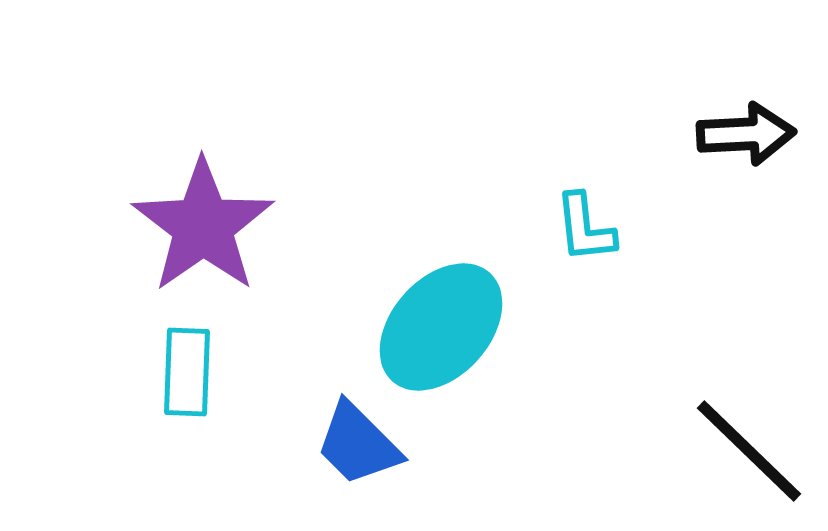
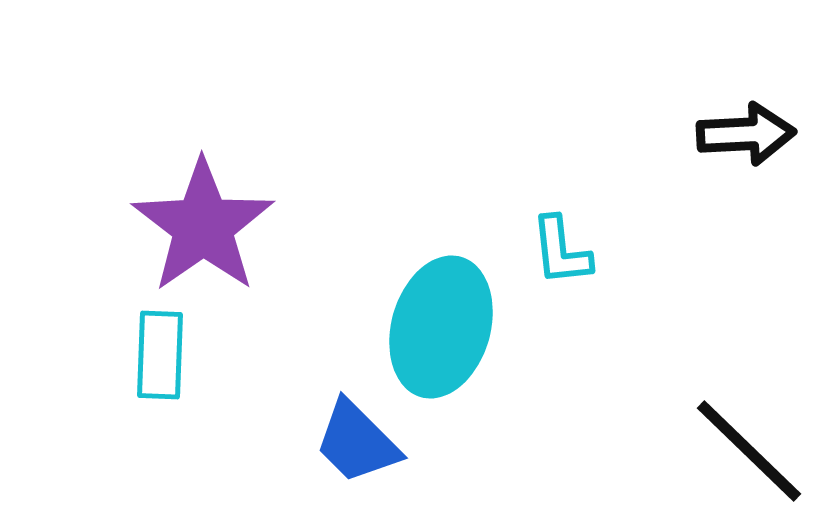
cyan L-shape: moved 24 px left, 23 px down
cyan ellipse: rotated 26 degrees counterclockwise
cyan rectangle: moved 27 px left, 17 px up
blue trapezoid: moved 1 px left, 2 px up
